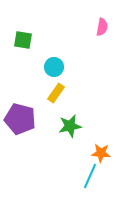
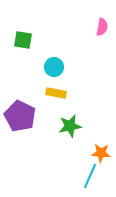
yellow rectangle: rotated 66 degrees clockwise
purple pentagon: moved 3 px up; rotated 12 degrees clockwise
